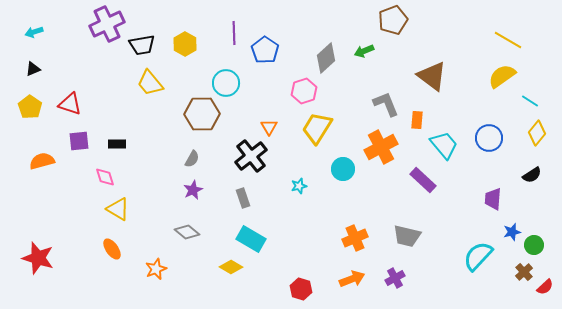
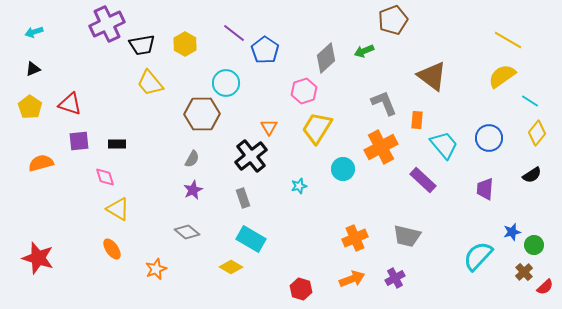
purple line at (234, 33): rotated 50 degrees counterclockwise
gray L-shape at (386, 104): moved 2 px left, 1 px up
orange semicircle at (42, 161): moved 1 px left, 2 px down
purple trapezoid at (493, 199): moved 8 px left, 10 px up
